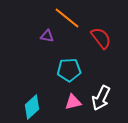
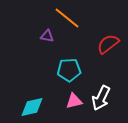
red semicircle: moved 7 px right, 6 px down; rotated 90 degrees counterclockwise
pink triangle: moved 1 px right, 1 px up
cyan diamond: rotated 30 degrees clockwise
